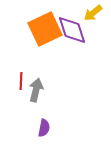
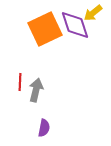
purple diamond: moved 3 px right, 5 px up
red line: moved 1 px left, 1 px down
